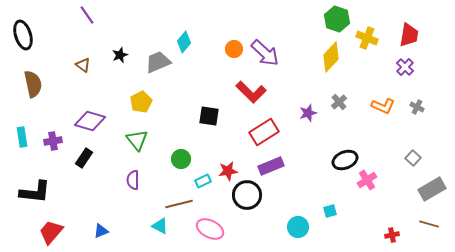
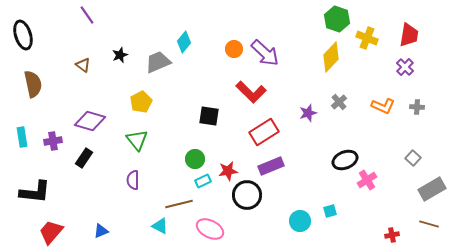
gray cross at (417, 107): rotated 24 degrees counterclockwise
green circle at (181, 159): moved 14 px right
cyan circle at (298, 227): moved 2 px right, 6 px up
